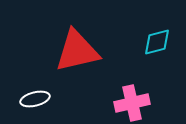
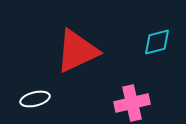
red triangle: rotated 12 degrees counterclockwise
